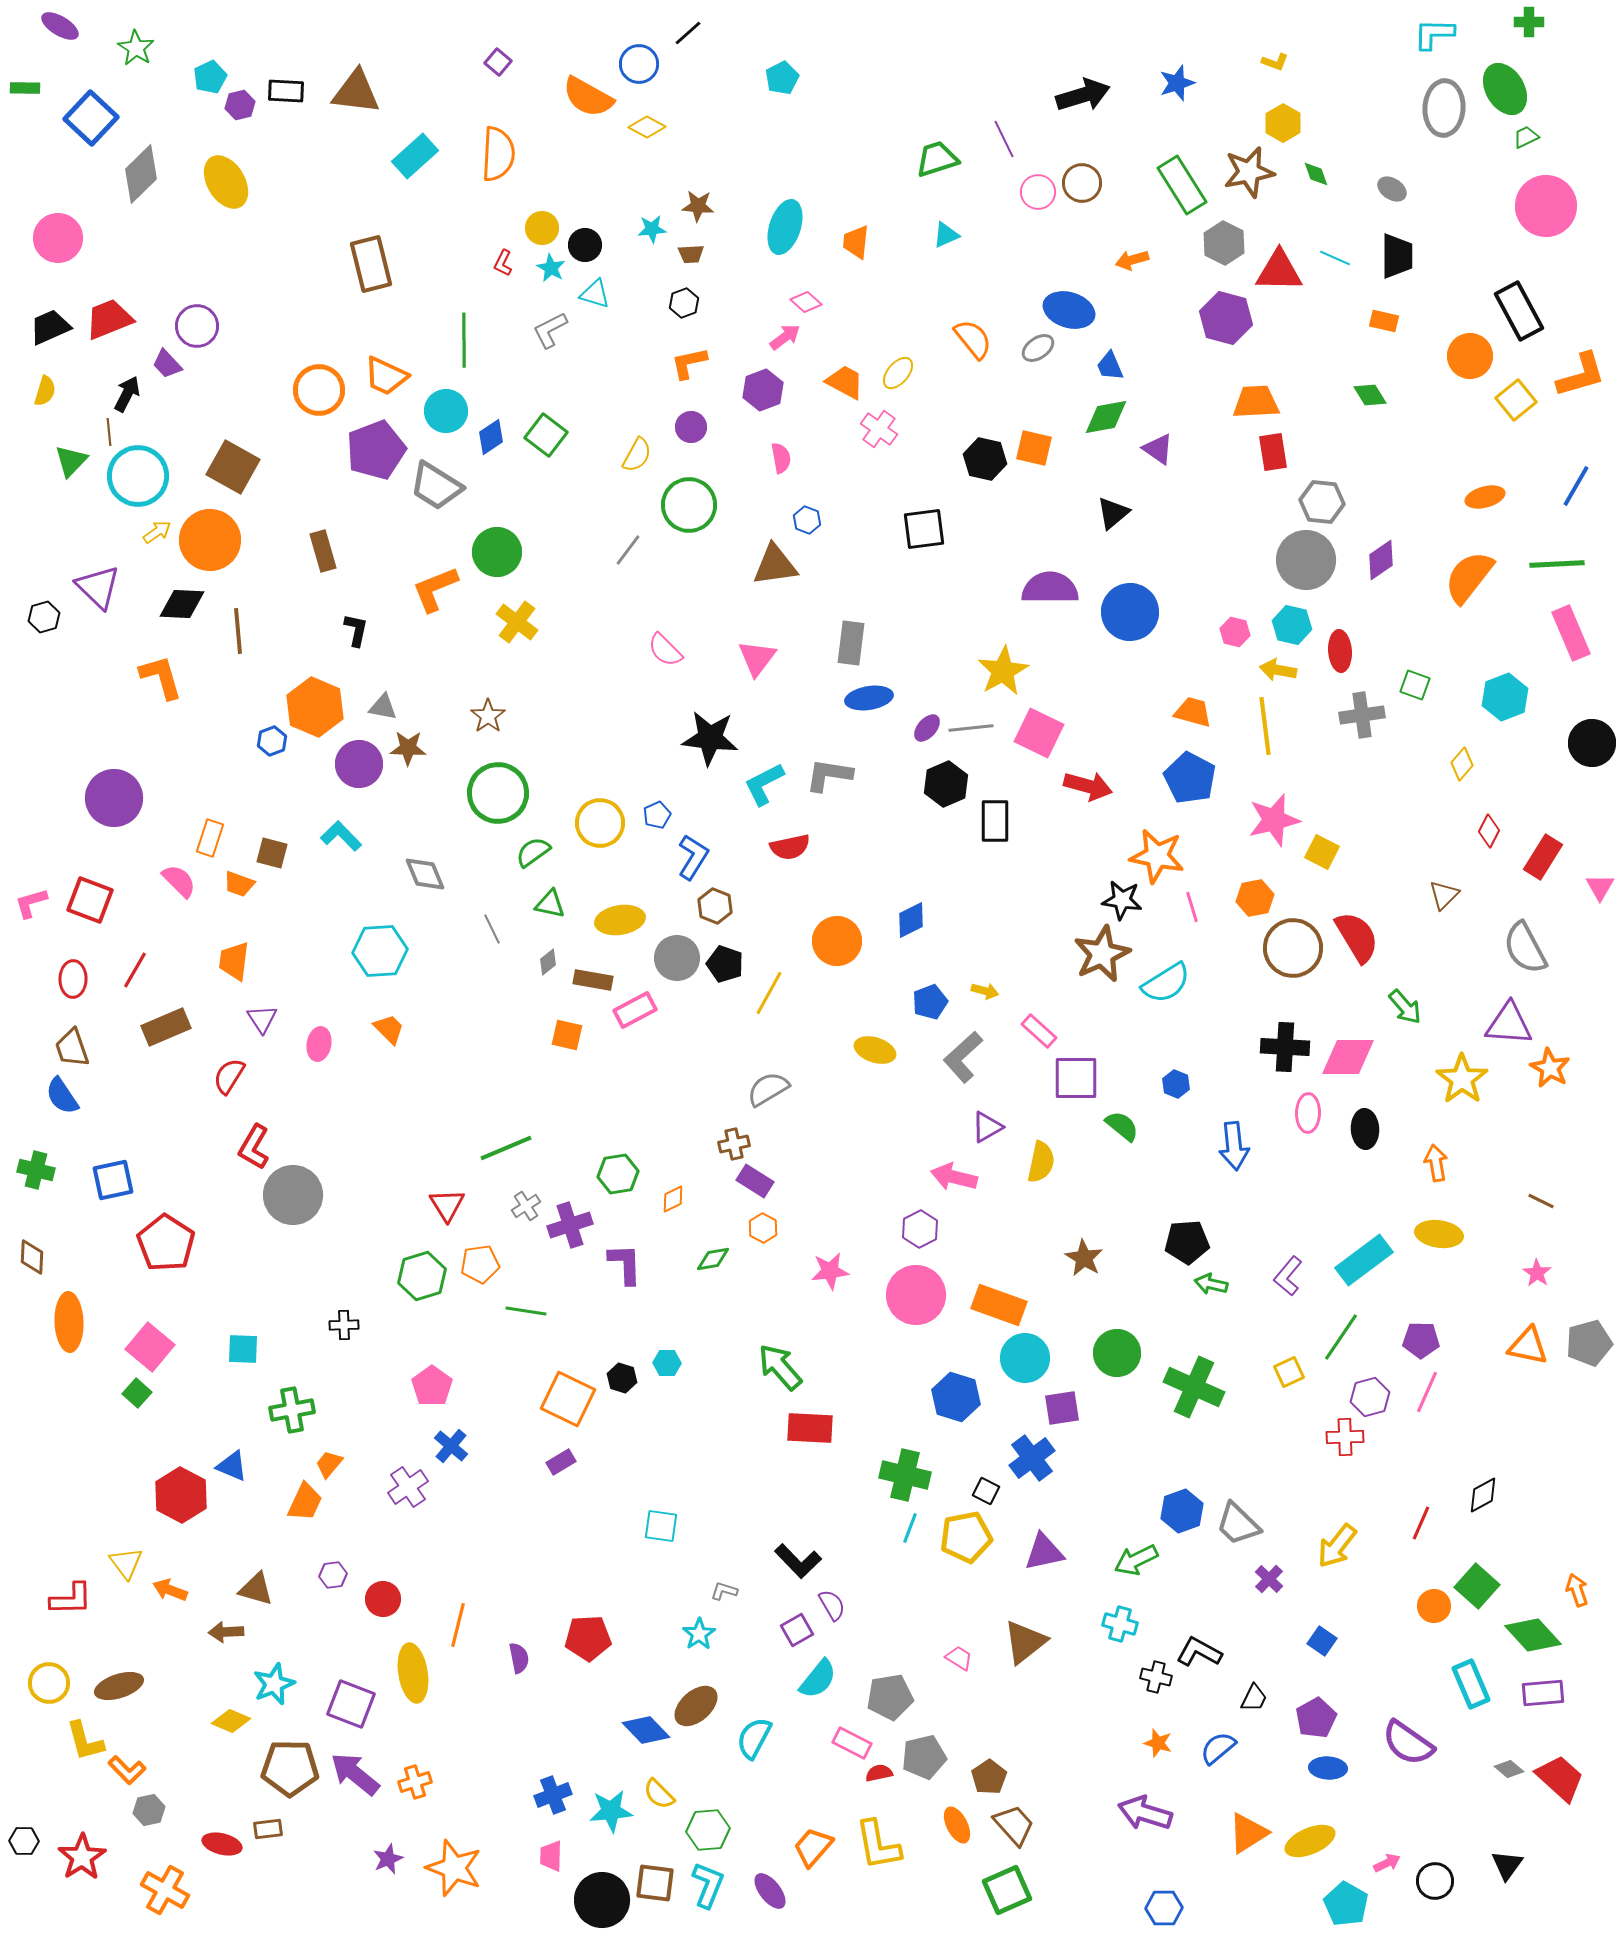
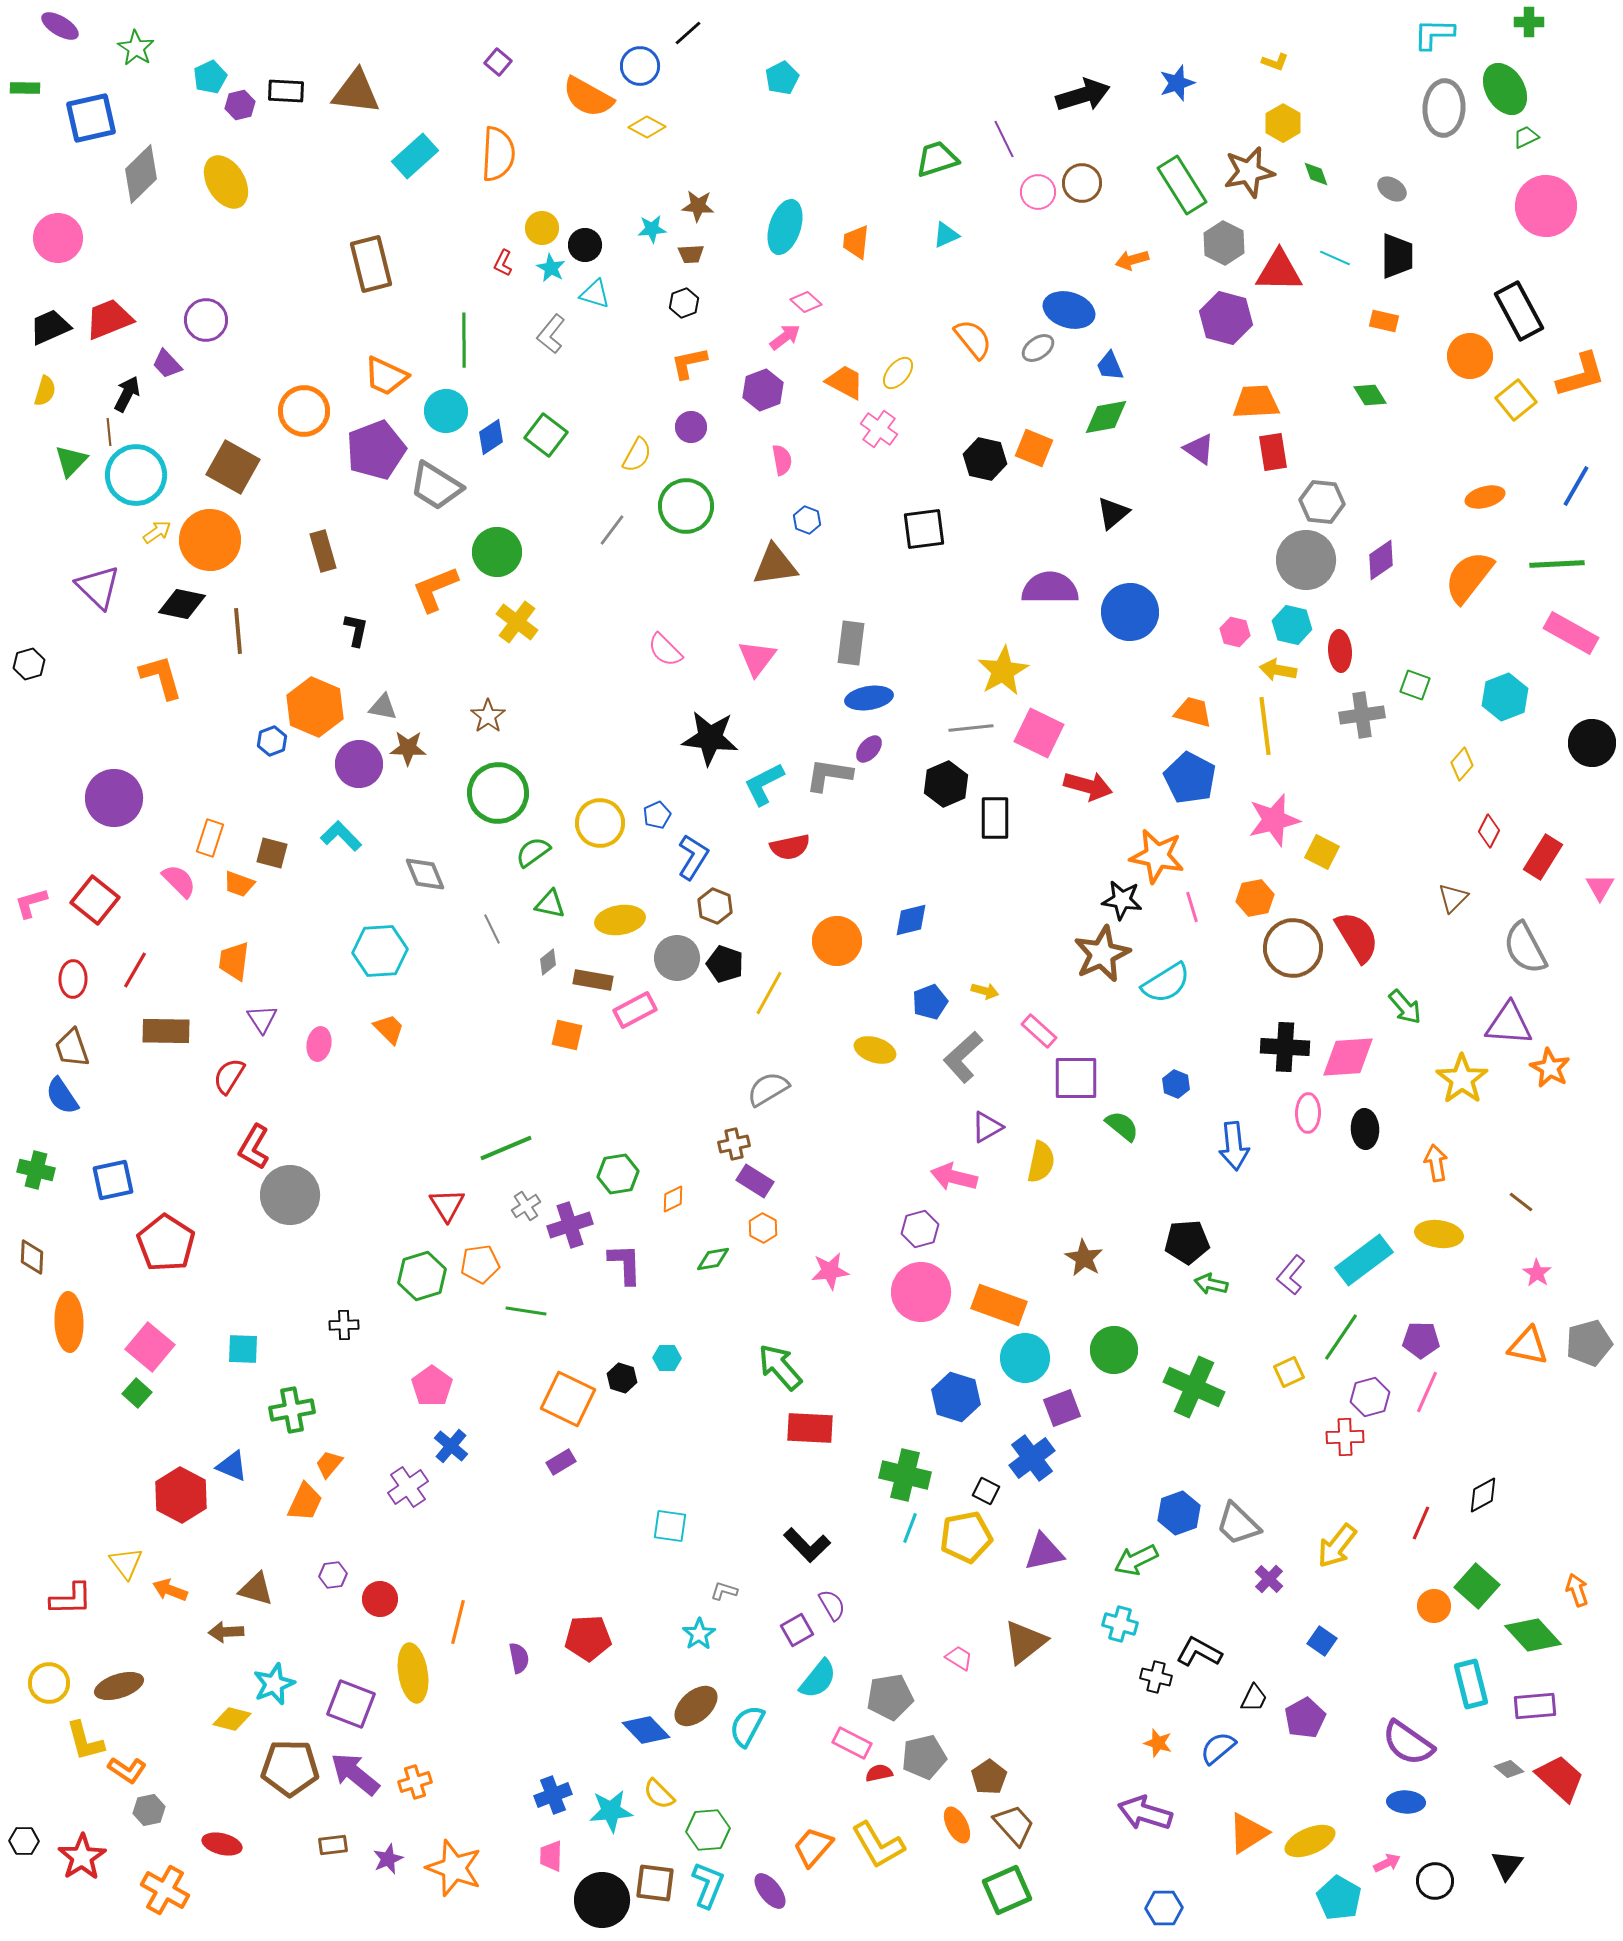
blue circle at (639, 64): moved 1 px right, 2 px down
blue square at (91, 118): rotated 34 degrees clockwise
purple circle at (197, 326): moved 9 px right, 6 px up
gray L-shape at (550, 330): moved 1 px right, 4 px down; rotated 24 degrees counterclockwise
orange circle at (319, 390): moved 15 px left, 21 px down
orange square at (1034, 448): rotated 9 degrees clockwise
purple triangle at (1158, 449): moved 41 px right
pink semicircle at (781, 458): moved 1 px right, 2 px down
cyan circle at (138, 476): moved 2 px left, 1 px up
green circle at (689, 505): moved 3 px left, 1 px down
gray line at (628, 550): moved 16 px left, 20 px up
black diamond at (182, 604): rotated 9 degrees clockwise
black hexagon at (44, 617): moved 15 px left, 47 px down
pink rectangle at (1571, 633): rotated 38 degrees counterclockwise
purple ellipse at (927, 728): moved 58 px left, 21 px down
black rectangle at (995, 821): moved 3 px up
brown triangle at (1444, 895): moved 9 px right, 3 px down
red square at (90, 900): moved 5 px right; rotated 18 degrees clockwise
blue diamond at (911, 920): rotated 12 degrees clockwise
brown rectangle at (166, 1027): moved 4 px down; rotated 24 degrees clockwise
pink diamond at (1348, 1057): rotated 4 degrees counterclockwise
gray circle at (293, 1195): moved 3 px left
brown line at (1541, 1201): moved 20 px left, 1 px down; rotated 12 degrees clockwise
purple hexagon at (920, 1229): rotated 12 degrees clockwise
purple L-shape at (1288, 1276): moved 3 px right, 1 px up
pink circle at (916, 1295): moved 5 px right, 3 px up
green circle at (1117, 1353): moved 3 px left, 3 px up
cyan hexagon at (667, 1363): moved 5 px up
purple square at (1062, 1408): rotated 12 degrees counterclockwise
blue hexagon at (1182, 1511): moved 3 px left, 2 px down
cyan square at (661, 1526): moved 9 px right
black L-shape at (798, 1561): moved 9 px right, 16 px up
red circle at (383, 1599): moved 3 px left
orange line at (458, 1625): moved 3 px up
cyan rectangle at (1471, 1684): rotated 9 degrees clockwise
purple rectangle at (1543, 1693): moved 8 px left, 13 px down
purple pentagon at (1316, 1718): moved 11 px left
yellow diamond at (231, 1721): moved 1 px right, 2 px up; rotated 9 degrees counterclockwise
cyan semicircle at (754, 1738): moved 7 px left, 12 px up
blue ellipse at (1328, 1768): moved 78 px right, 34 px down
orange L-shape at (127, 1770): rotated 12 degrees counterclockwise
brown rectangle at (268, 1829): moved 65 px right, 16 px down
yellow L-shape at (878, 1845): rotated 20 degrees counterclockwise
cyan pentagon at (1346, 1904): moved 7 px left, 6 px up
